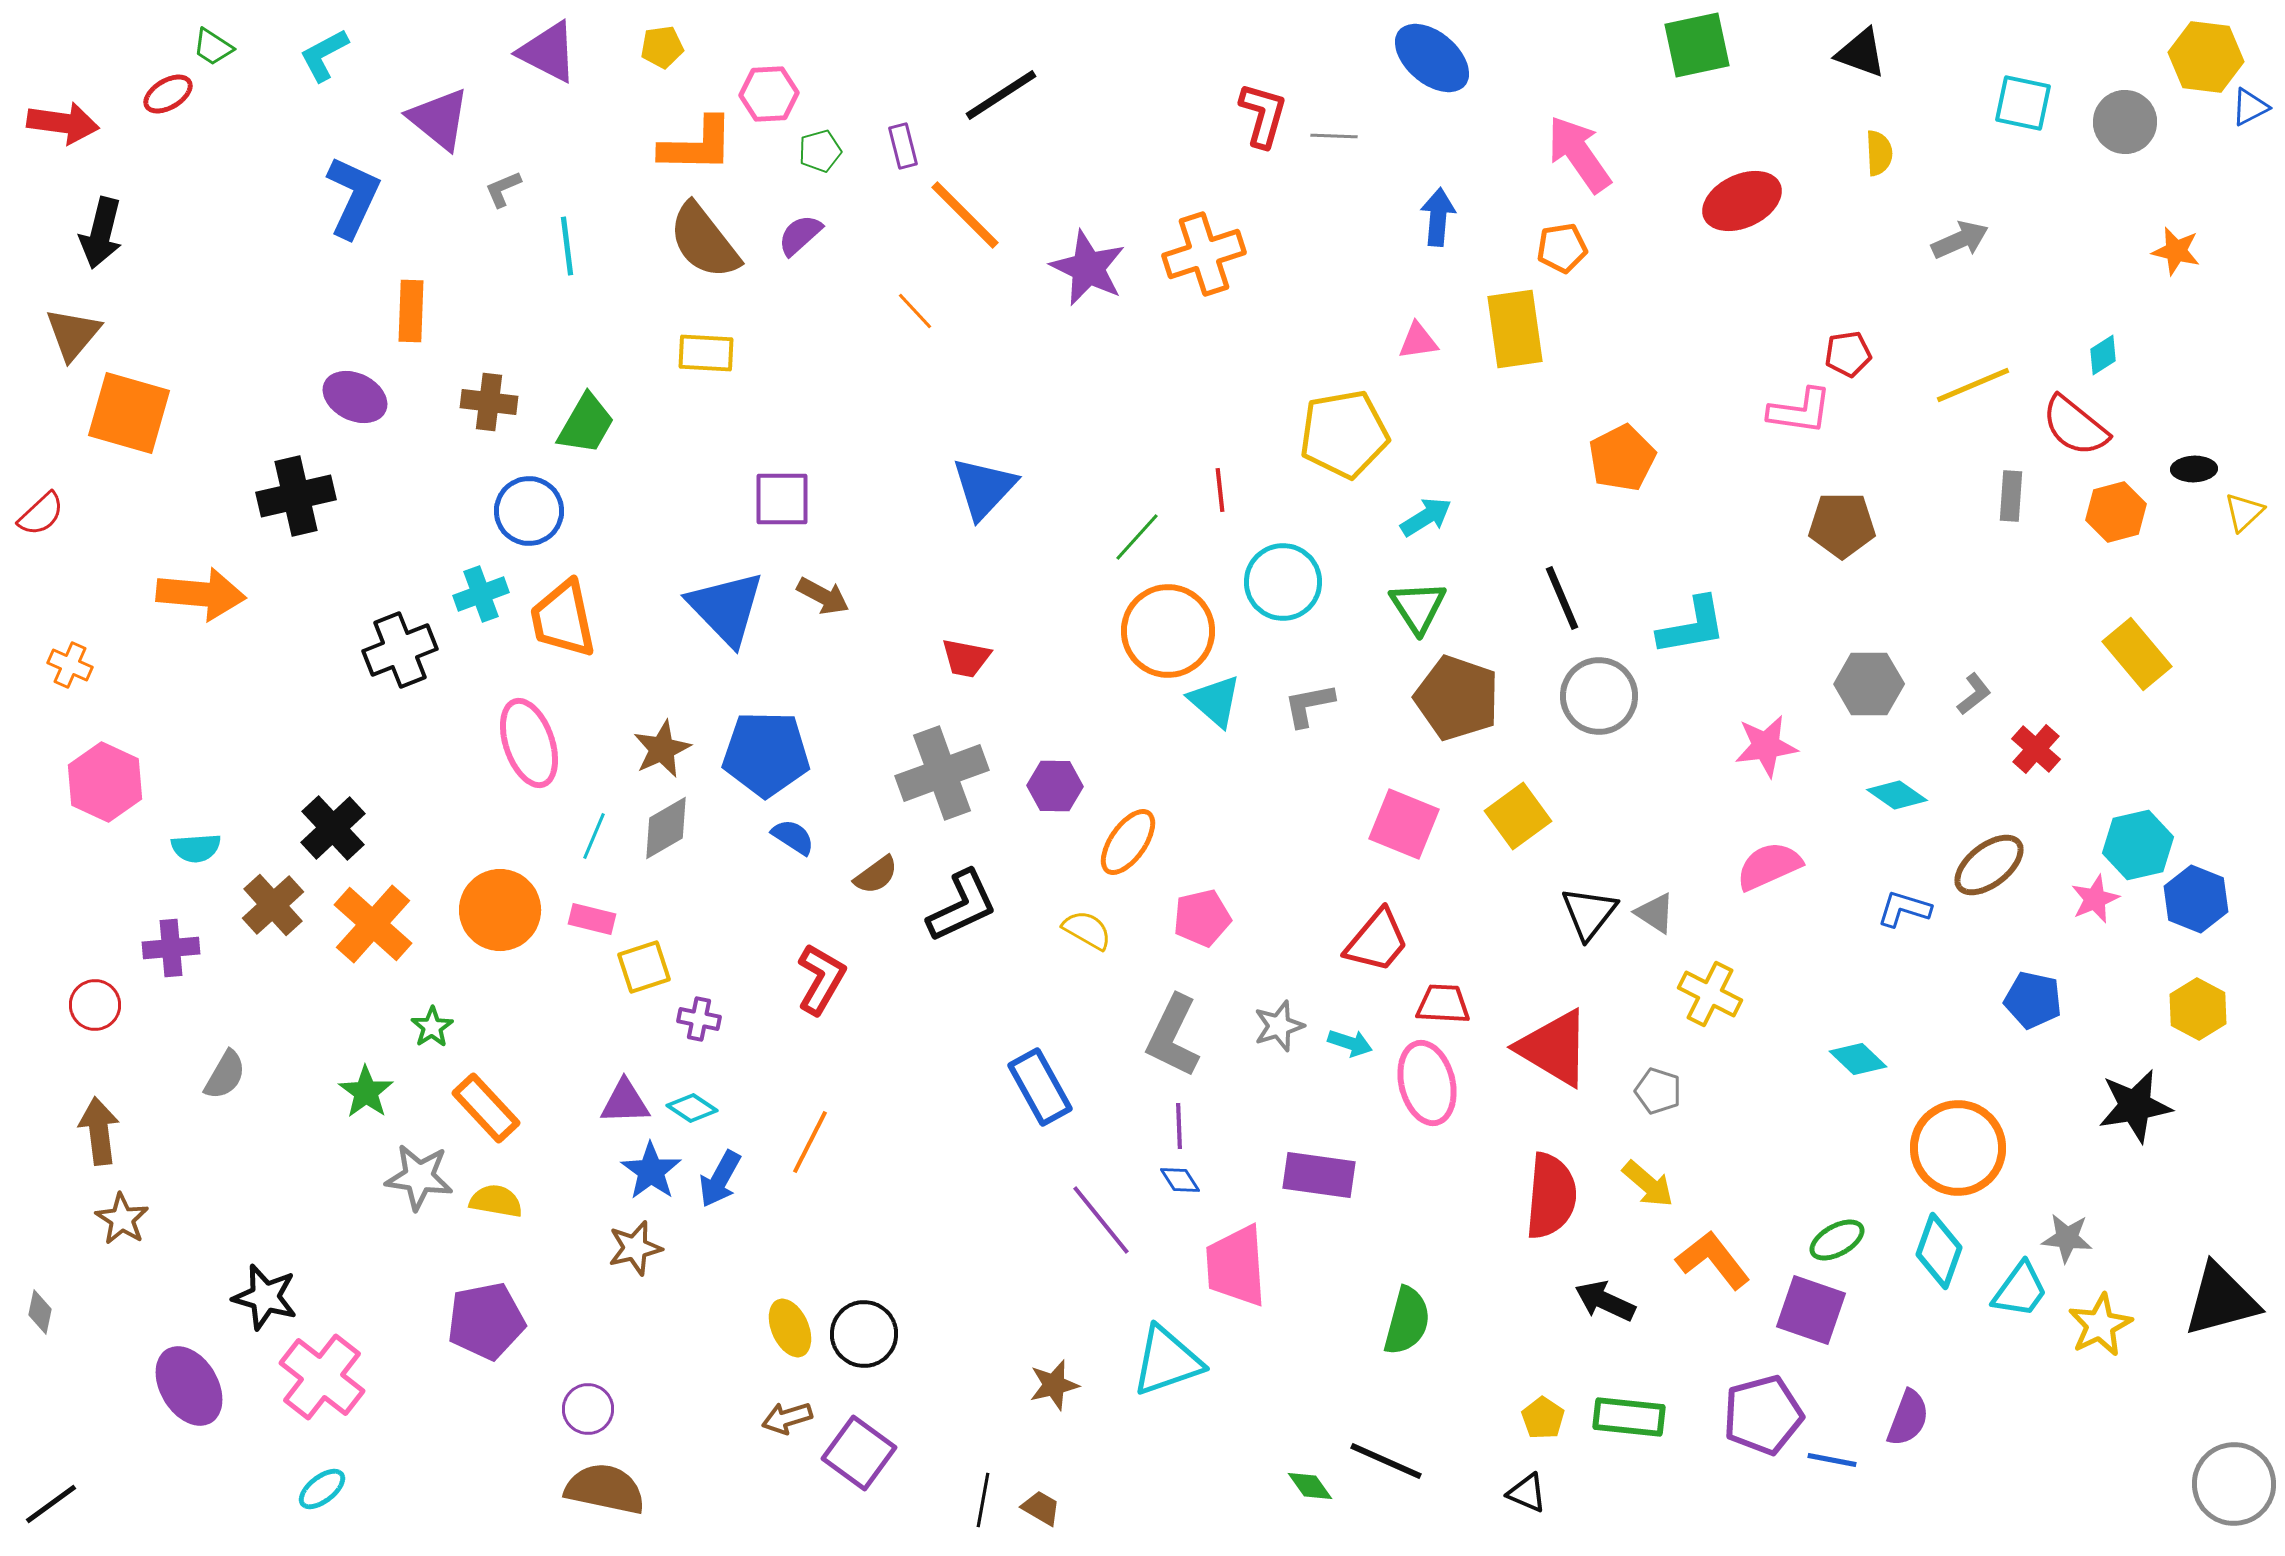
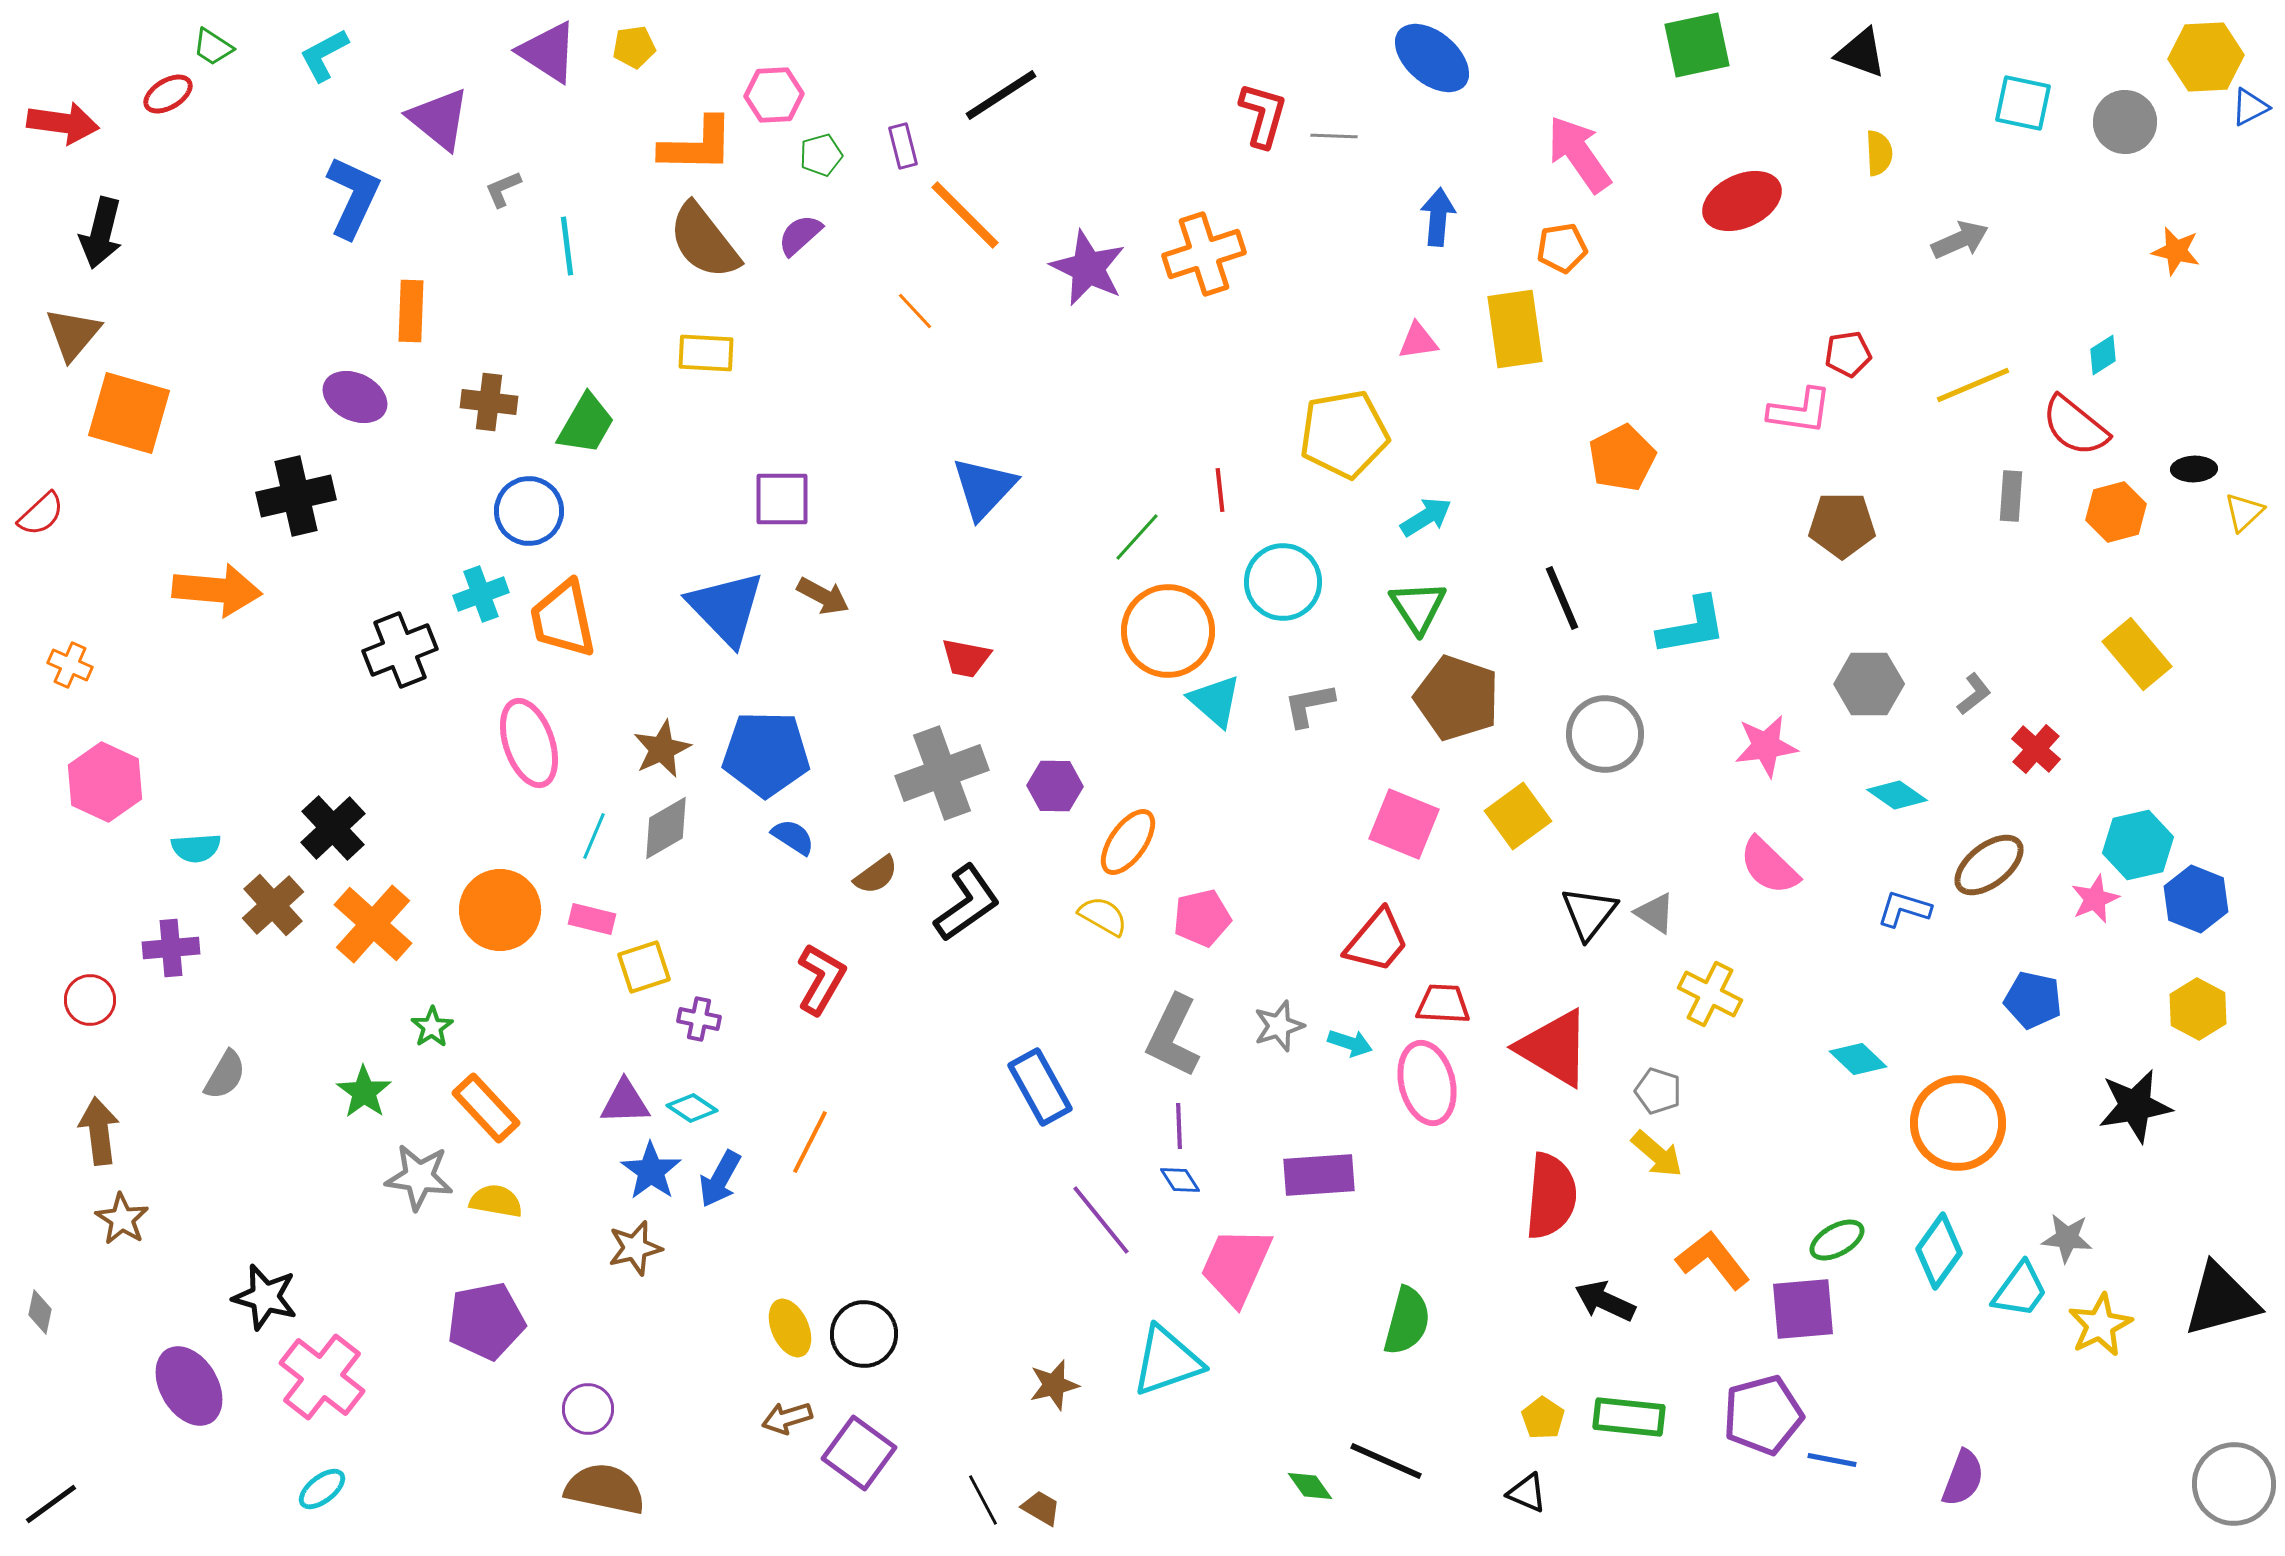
yellow pentagon at (662, 47): moved 28 px left
purple triangle at (548, 52): rotated 6 degrees clockwise
yellow hexagon at (2206, 57): rotated 10 degrees counterclockwise
pink hexagon at (769, 94): moved 5 px right, 1 px down
green pentagon at (820, 151): moved 1 px right, 4 px down
orange arrow at (201, 594): moved 16 px right, 4 px up
gray circle at (1599, 696): moved 6 px right, 38 px down
pink semicircle at (1769, 866): rotated 112 degrees counterclockwise
black L-shape at (962, 906): moved 5 px right, 3 px up; rotated 10 degrees counterclockwise
yellow semicircle at (1087, 930): moved 16 px right, 14 px up
red circle at (95, 1005): moved 5 px left, 5 px up
green star at (366, 1092): moved 2 px left
orange circle at (1958, 1148): moved 25 px up
purple rectangle at (1319, 1175): rotated 12 degrees counterclockwise
yellow arrow at (1648, 1184): moved 9 px right, 30 px up
cyan diamond at (1939, 1251): rotated 16 degrees clockwise
pink trapezoid at (1236, 1266): rotated 28 degrees clockwise
purple square at (1811, 1310): moved 8 px left, 1 px up; rotated 24 degrees counterclockwise
purple semicircle at (1908, 1418): moved 55 px right, 60 px down
black line at (983, 1500): rotated 38 degrees counterclockwise
